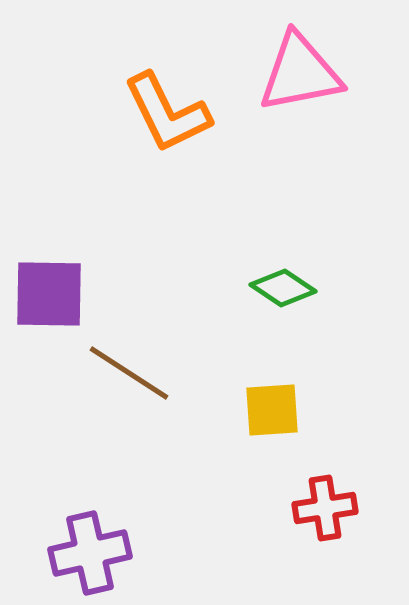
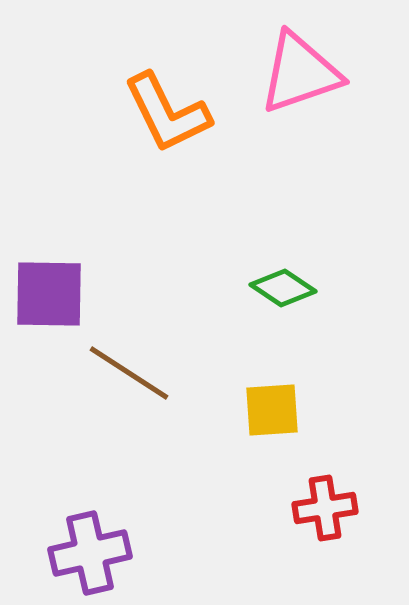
pink triangle: rotated 8 degrees counterclockwise
